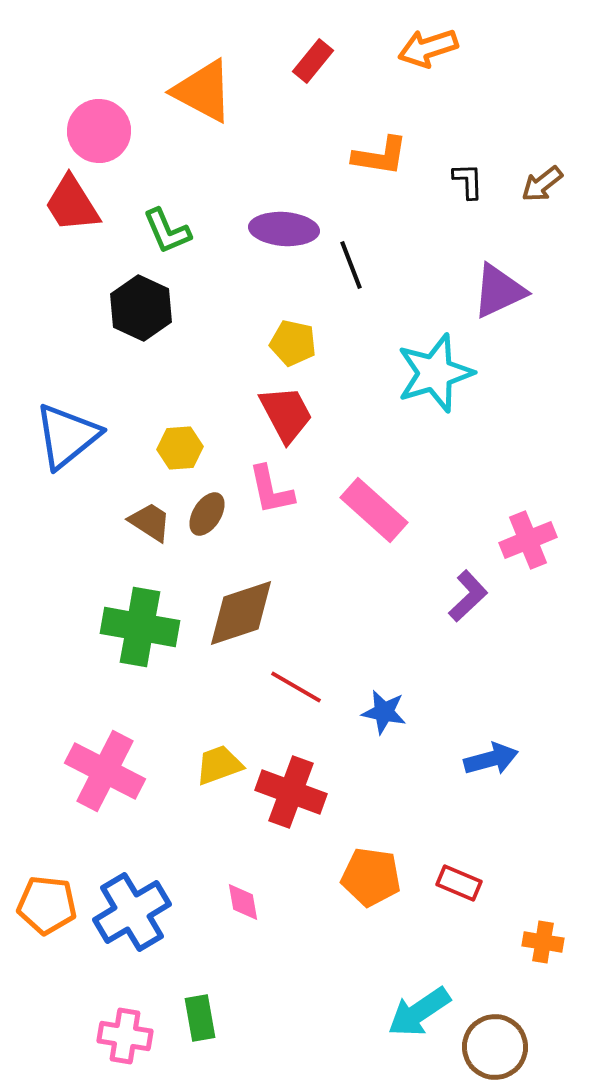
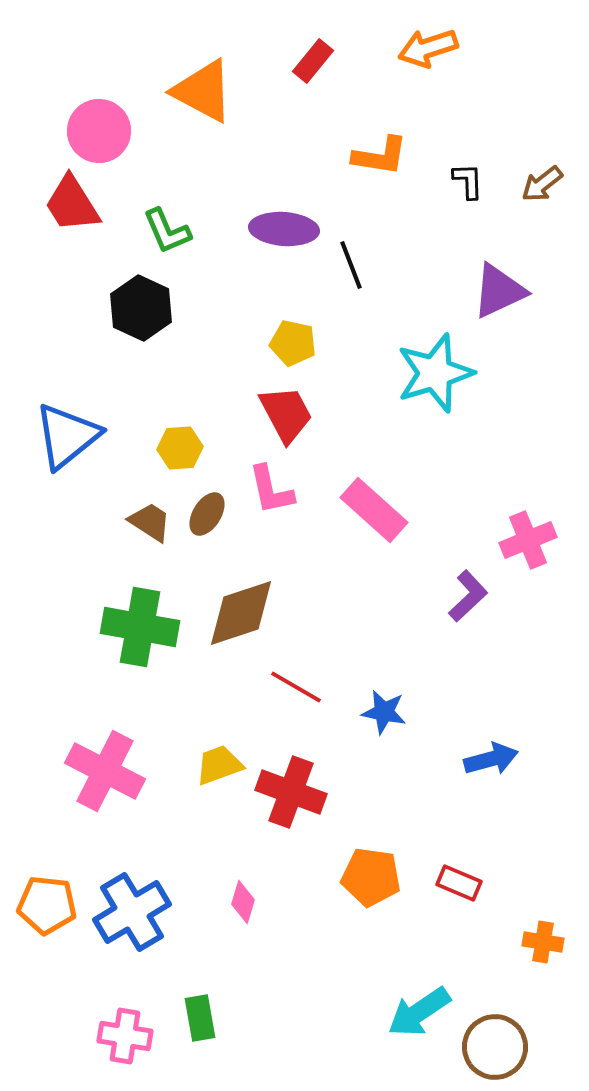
pink diamond at (243, 902): rotated 27 degrees clockwise
